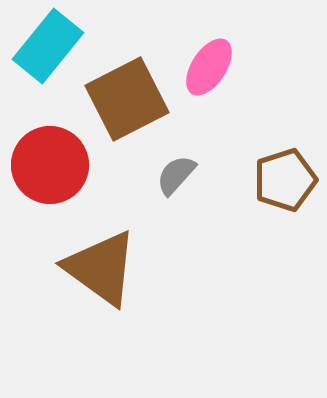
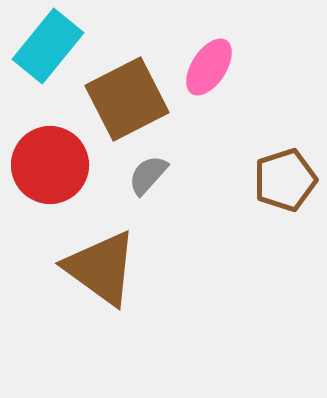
gray semicircle: moved 28 px left
